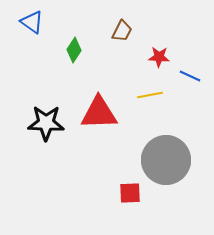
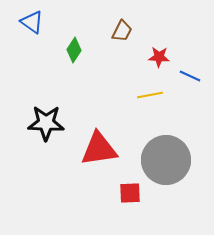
red triangle: moved 36 px down; rotated 6 degrees counterclockwise
